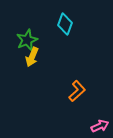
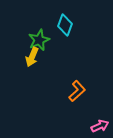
cyan diamond: moved 1 px down
green star: moved 12 px right
